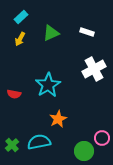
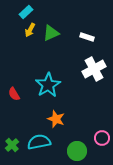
cyan rectangle: moved 5 px right, 5 px up
white rectangle: moved 5 px down
yellow arrow: moved 10 px right, 9 px up
red semicircle: rotated 48 degrees clockwise
orange star: moved 2 px left; rotated 24 degrees counterclockwise
green circle: moved 7 px left
